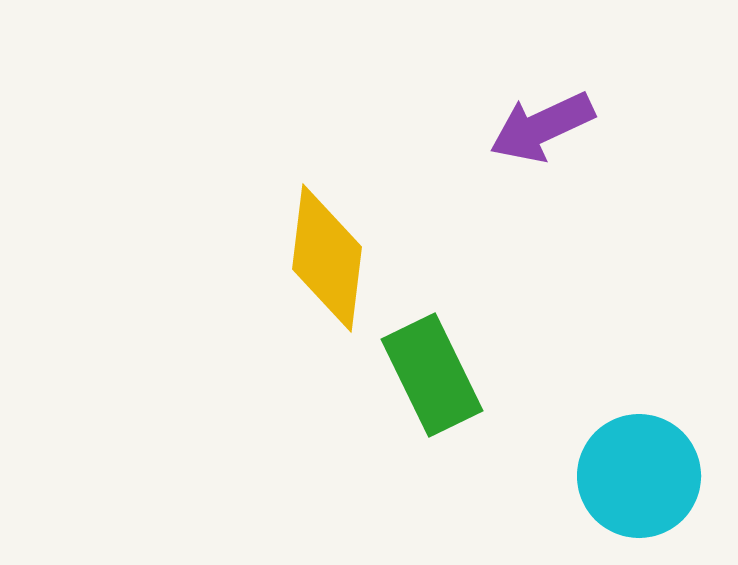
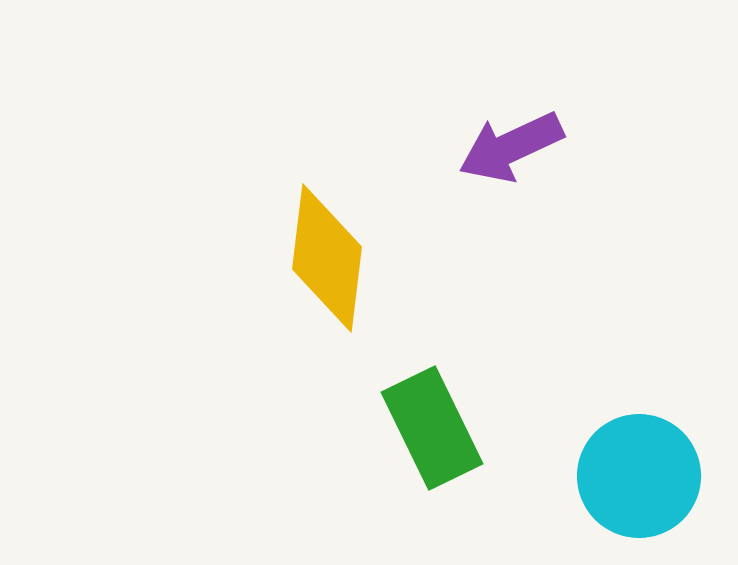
purple arrow: moved 31 px left, 20 px down
green rectangle: moved 53 px down
